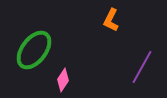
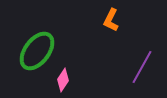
green ellipse: moved 3 px right, 1 px down
